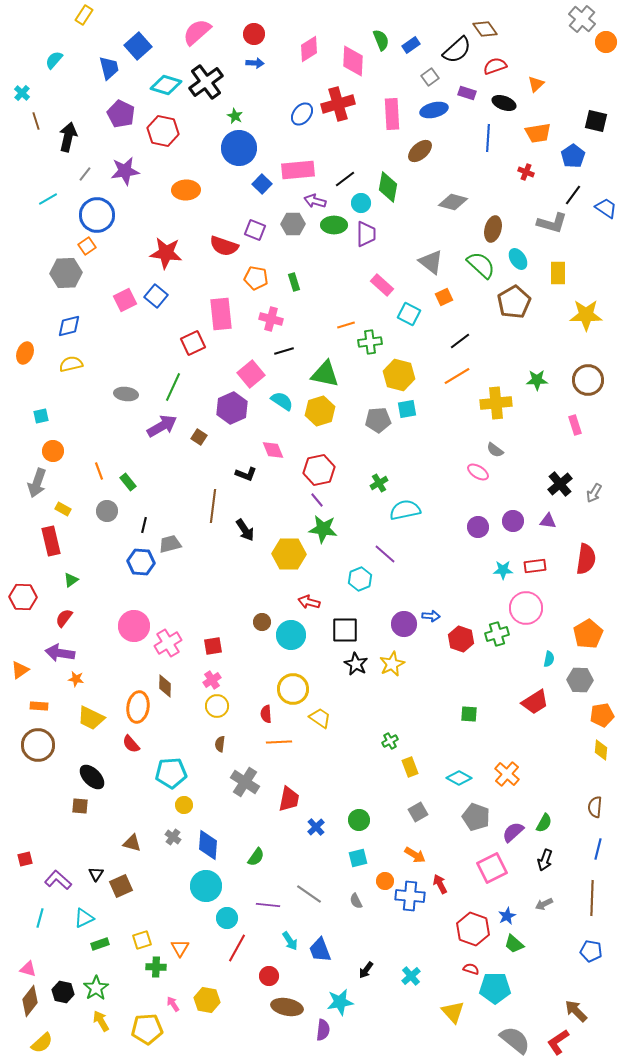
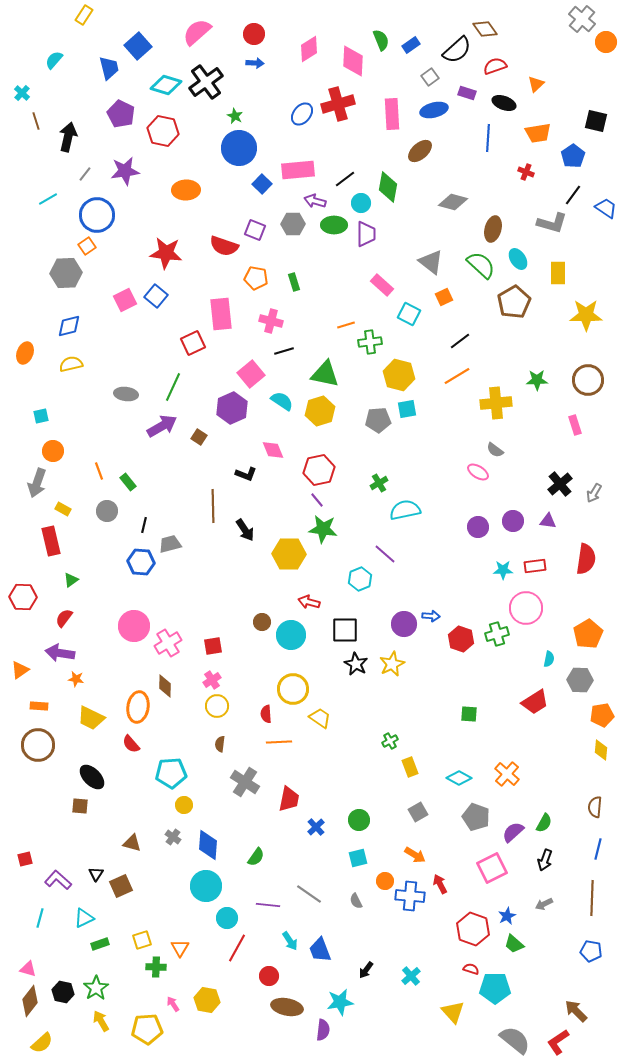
pink cross at (271, 319): moved 2 px down
brown line at (213, 506): rotated 8 degrees counterclockwise
